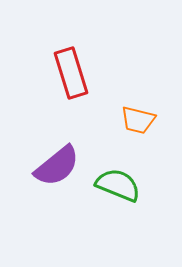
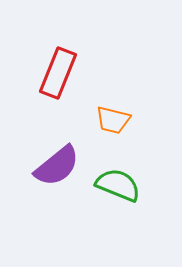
red rectangle: moved 13 px left; rotated 39 degrees clockwise
orange trapezoid: moved 25 px left
